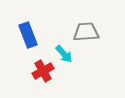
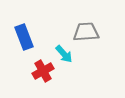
blue rectangle: moved 4 px left, 2 px down
